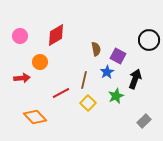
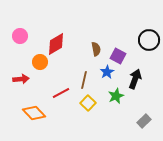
red diamond: moved 9 px down
red arrow: moved 1 px left, 1 px down
orange diamond: moved 1 px left, 4 px up
